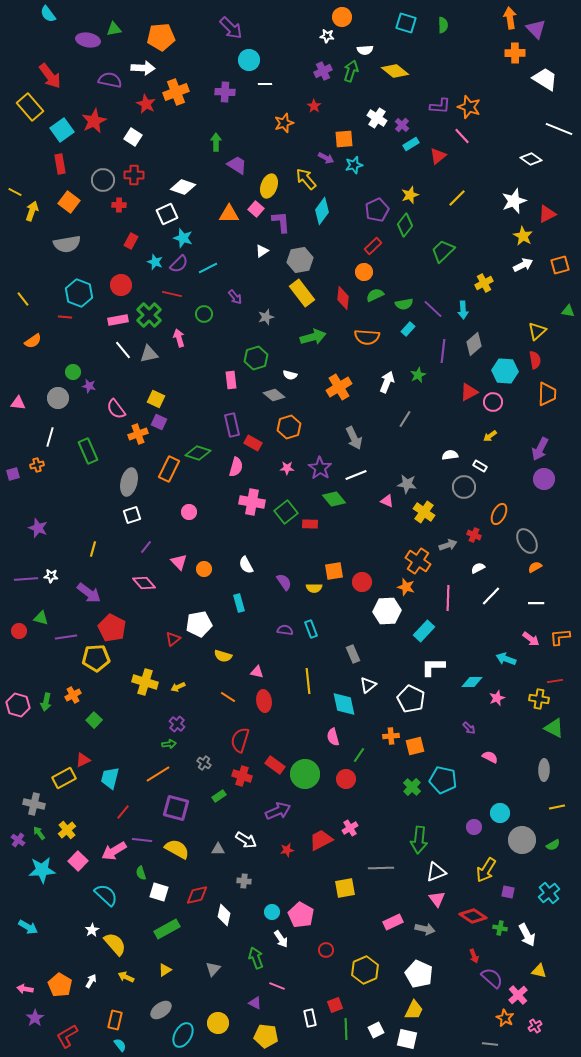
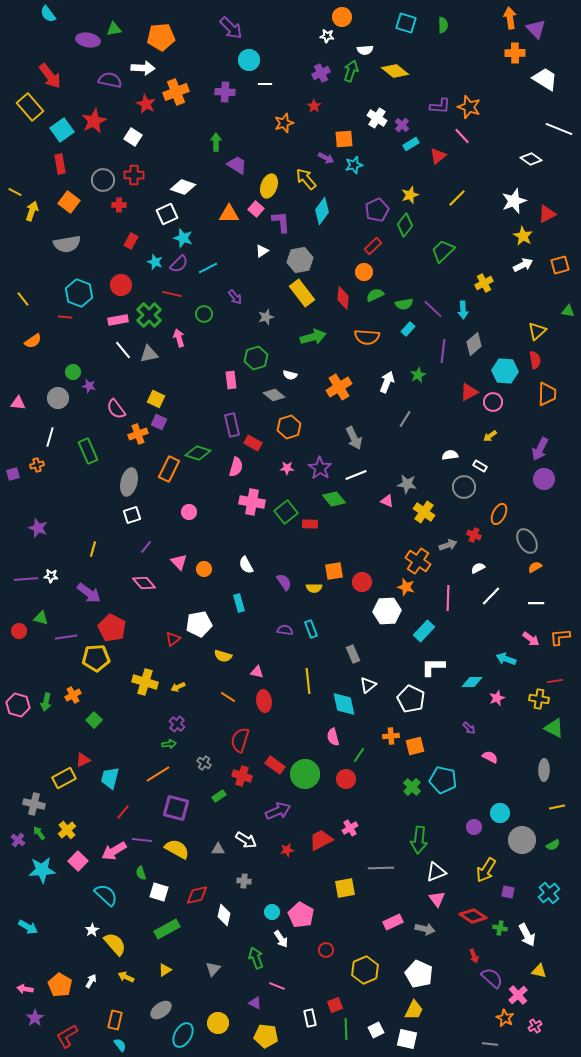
purple cross at (323, 71): moved 2 px left, 2 px down
